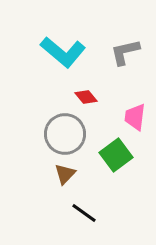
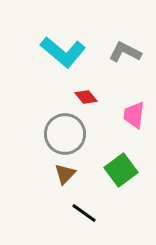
gray L-shape: rotated 40 degrees clockwise
pink trapezoid: moved 1 px left, 2 px up
green square: moved 5 px right, 15 px down
